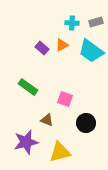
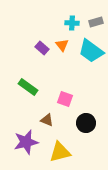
orange triangle: rotated 40 degrees counterclockwise
